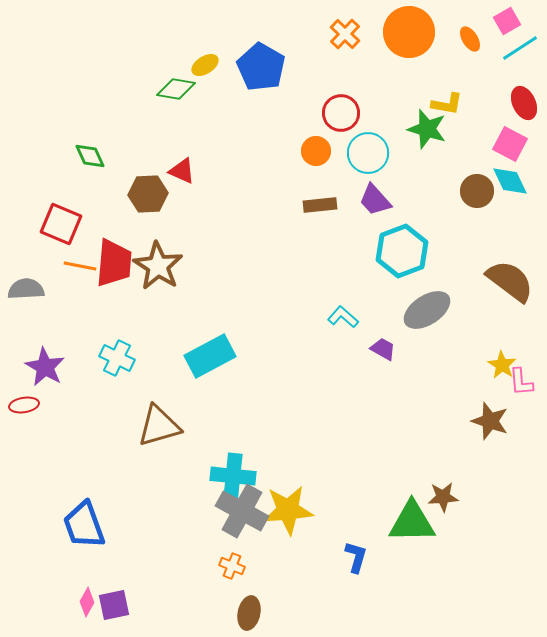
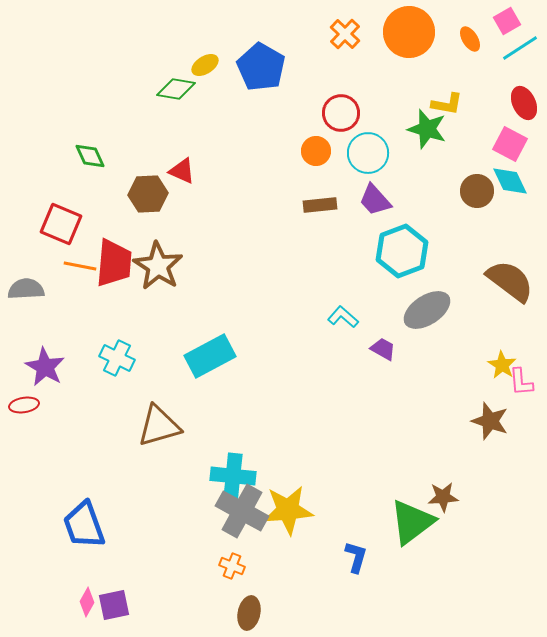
green triangle at (412, 522): rotated 36 degrees counterclockwise
